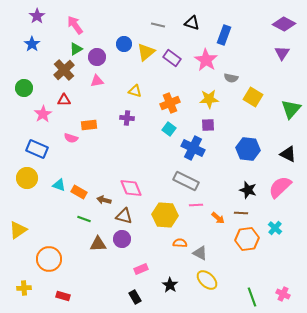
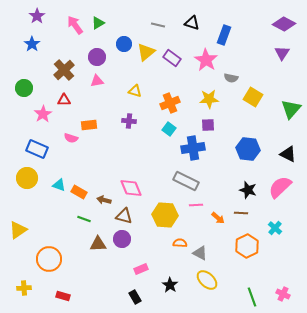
green triangle at (76, 49): moved 22 px right, 26 px up
purple cross at (127, 118): moved 2 px right, 3 px down
blue cross at (193, 148): rotated 35 degrees counterclockwise
orange hexagon at (247, 239): moved 7 px down; rotated 20 degrees counterclockwise
